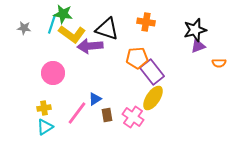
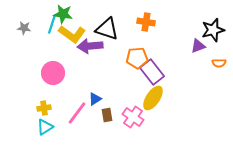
black star: moved 18 px right
